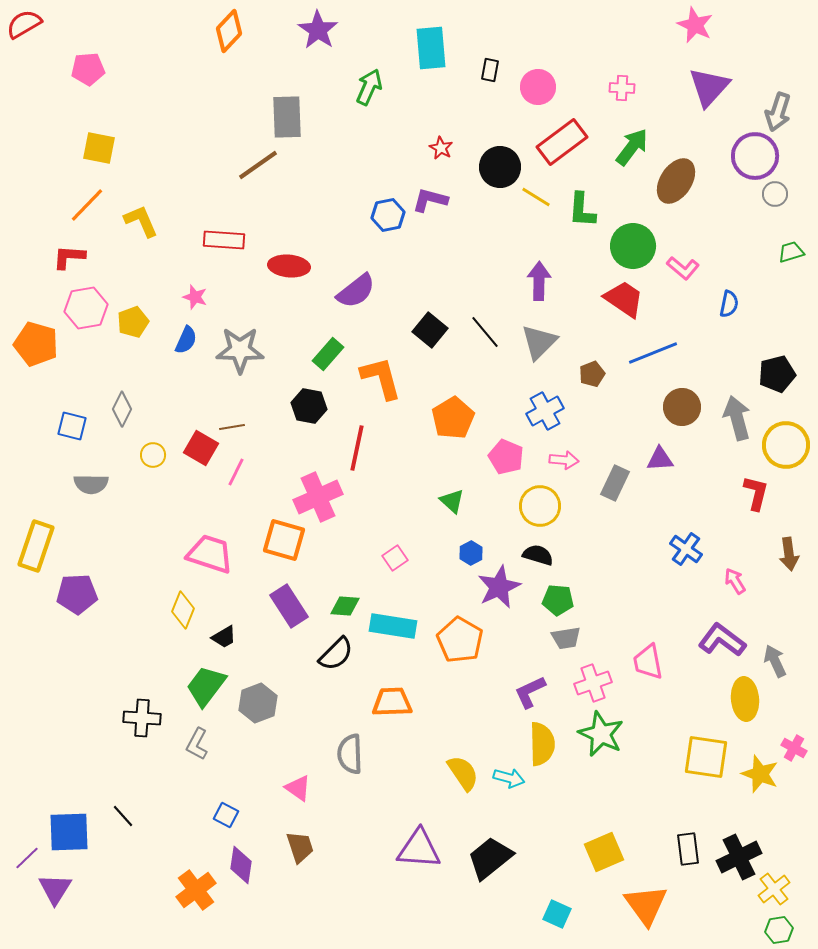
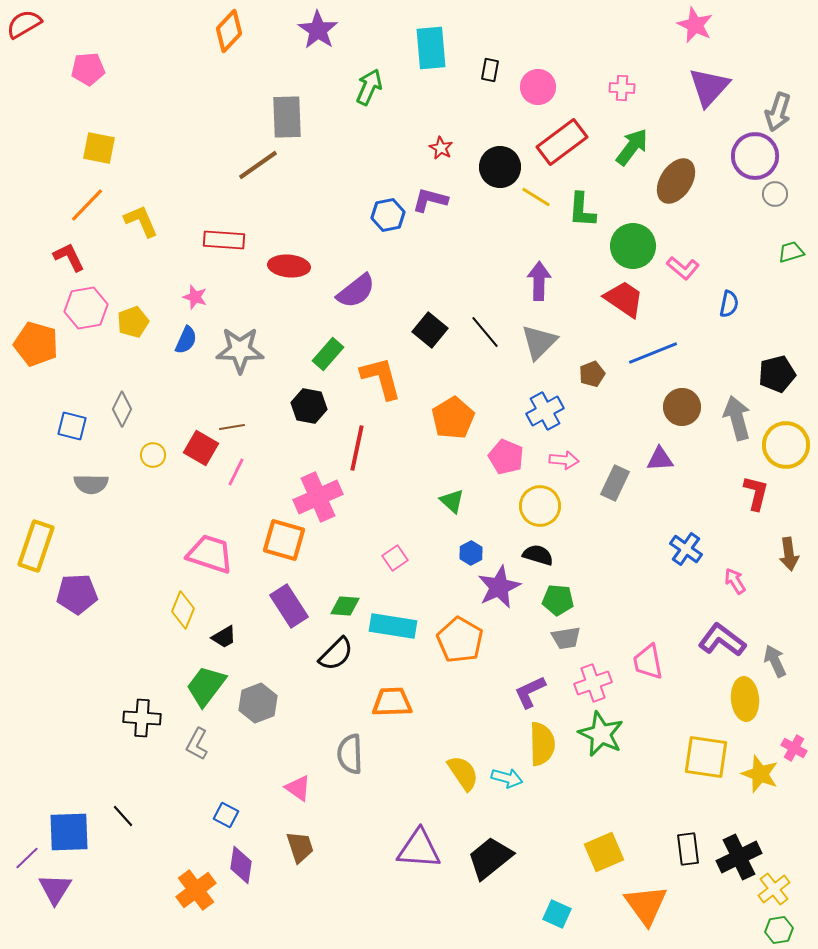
red L-shape at (69, 257): rotated 60 degrees clockwise
cyan arrow at (509, 778): moved 2 px left
